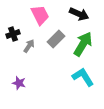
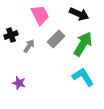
black cross: moved 2 px left, 1 px down
